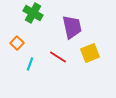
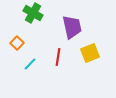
red line: rotated 66 degrees clockwise
cyan line: rotated 24 degrees clockwise
